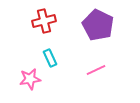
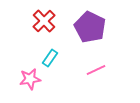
red cross: rotated 30 degrees counterclockwise
purple pentagon: moved 8 px left, 2 px down
cyan rectangle: rotated 60 degrees clockwise
